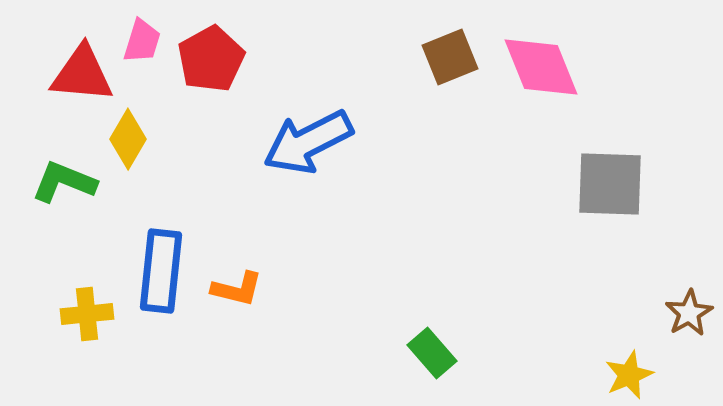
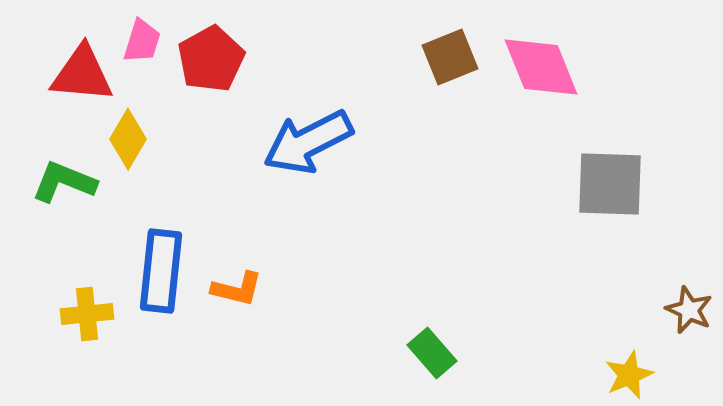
brown star: moved 3 px up; rotated 18 degrees counterclockwise
